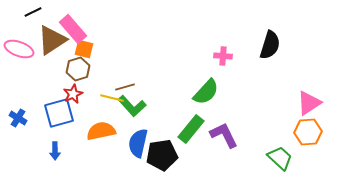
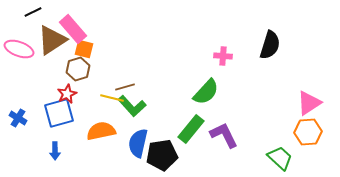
red star: moved 6 px left
